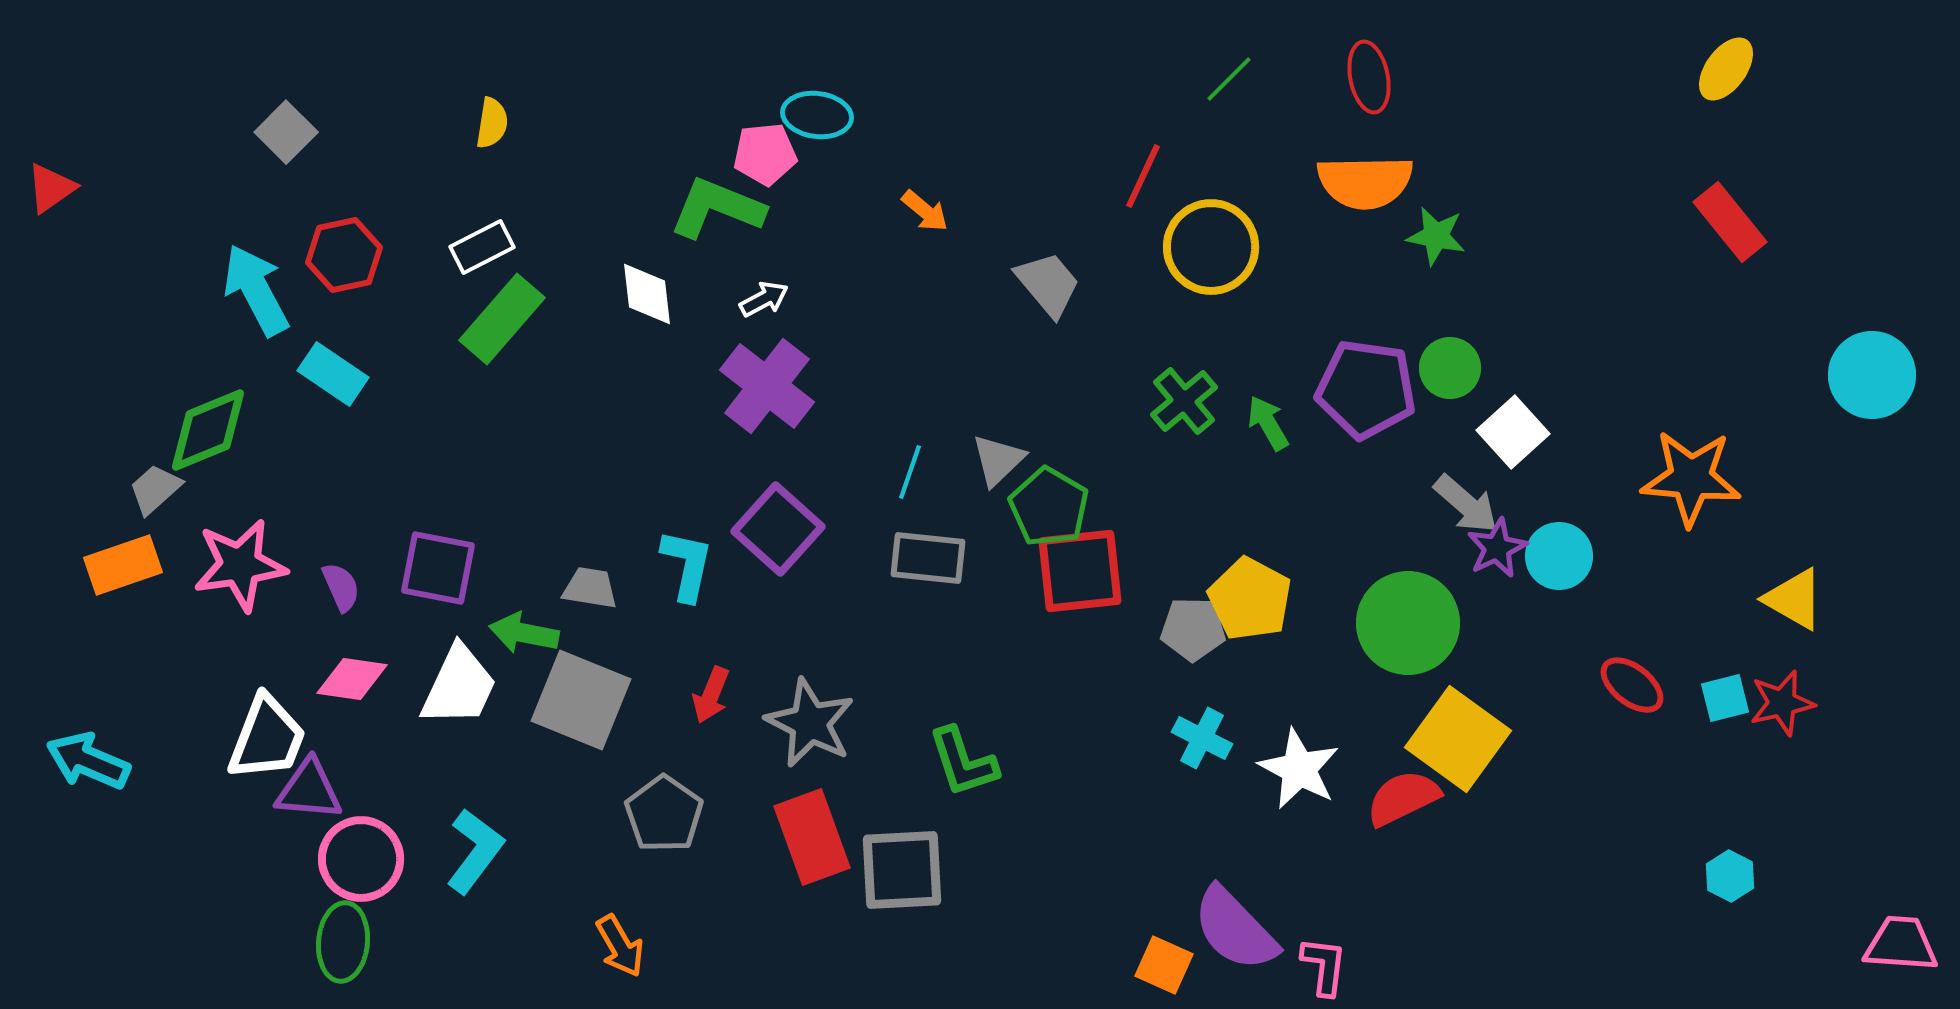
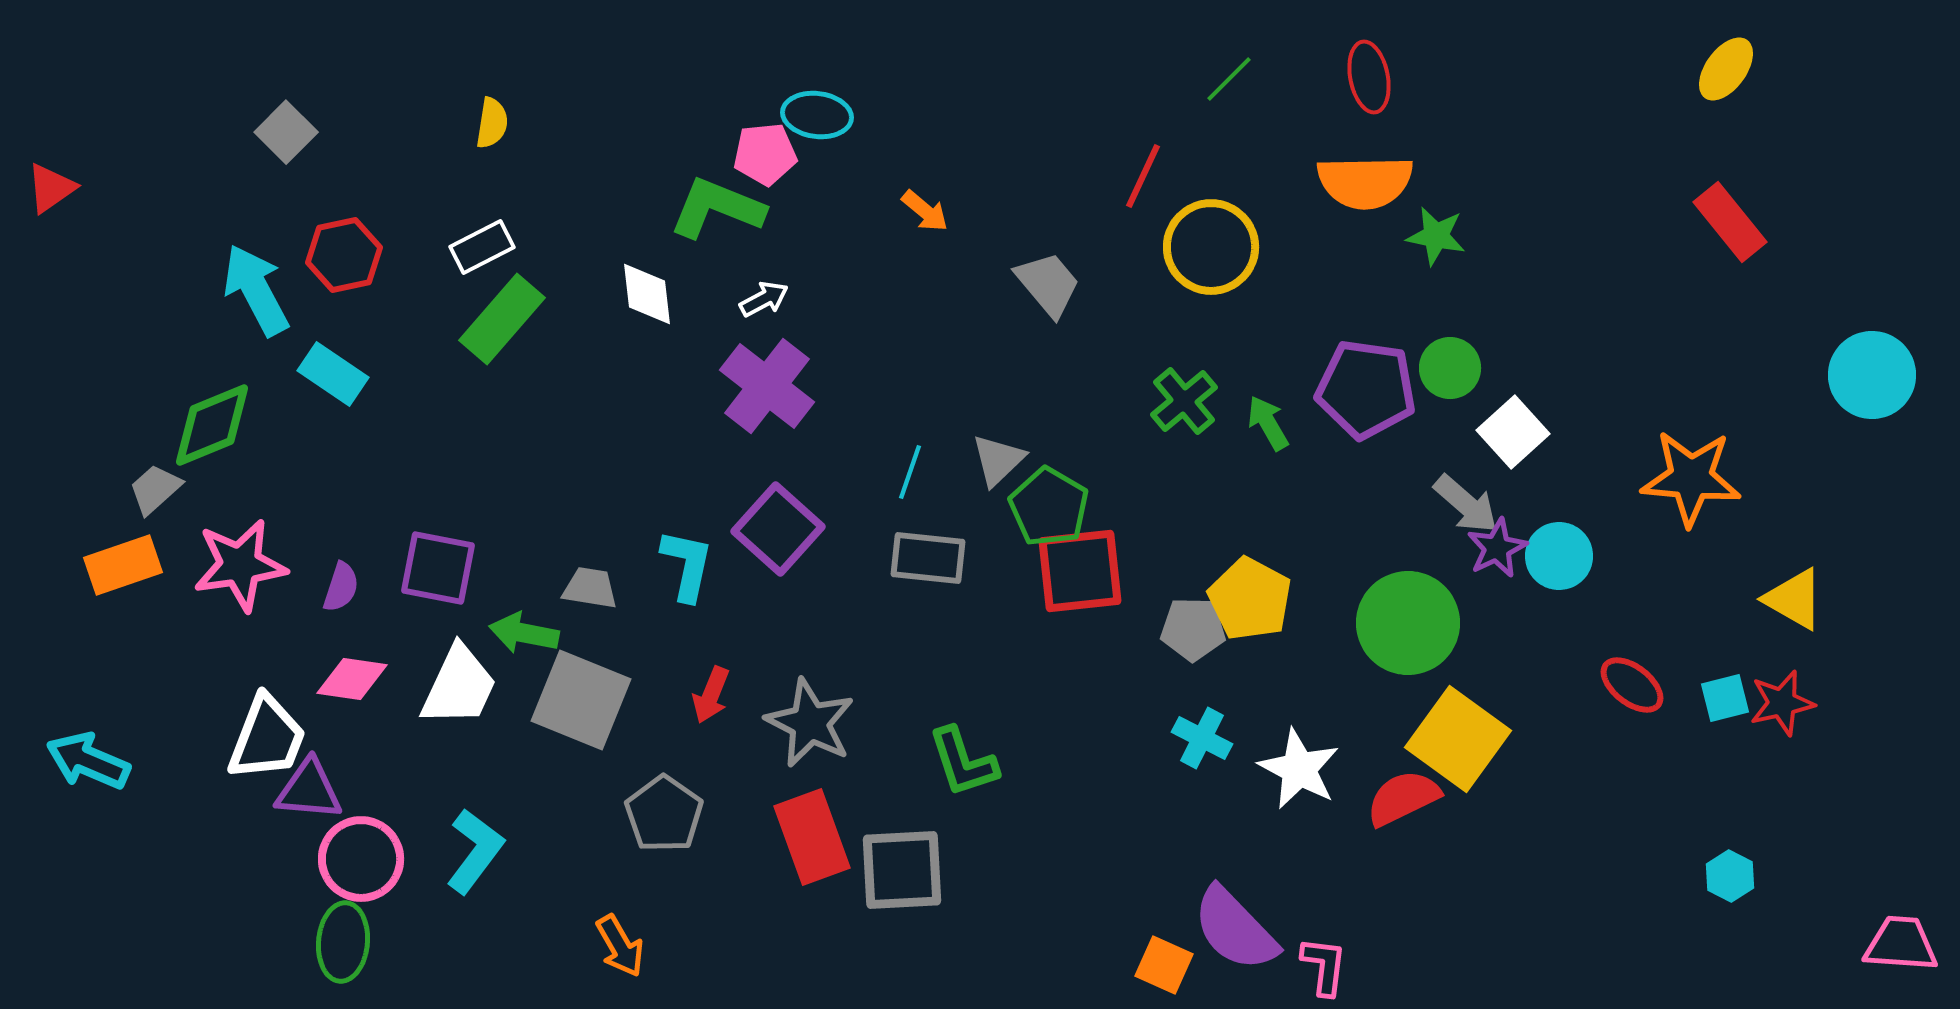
green diamond at (208, 430): moved 4 px right, 5 px up
purple semicircle at (341, 587): rotated 42 degrees clockwise
